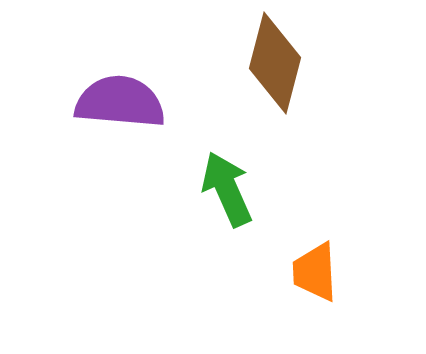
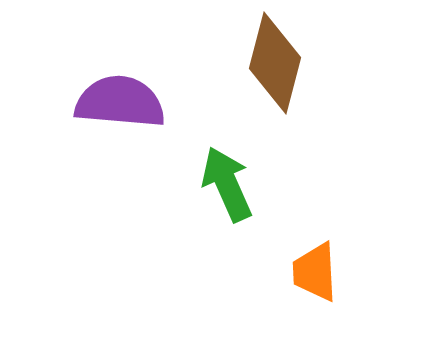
green arrow: moved 5 px up
